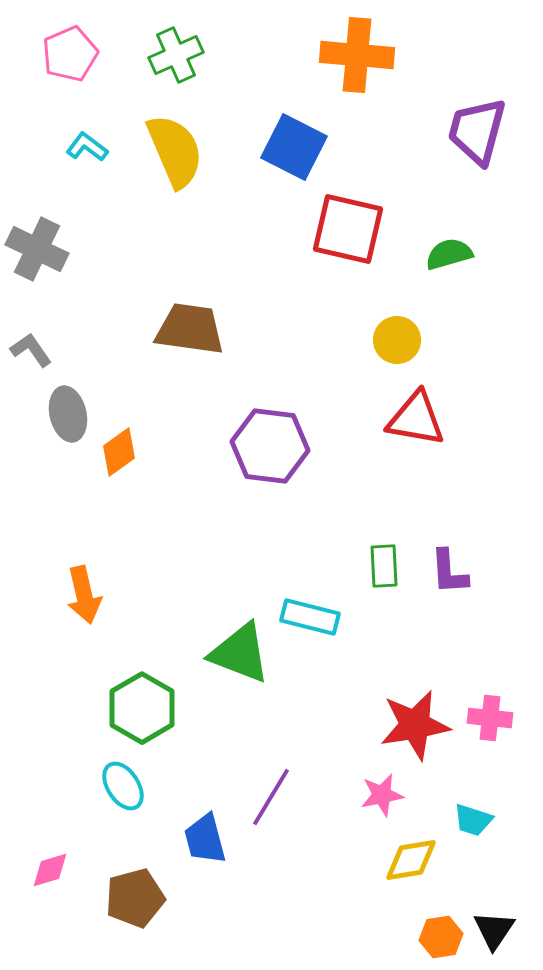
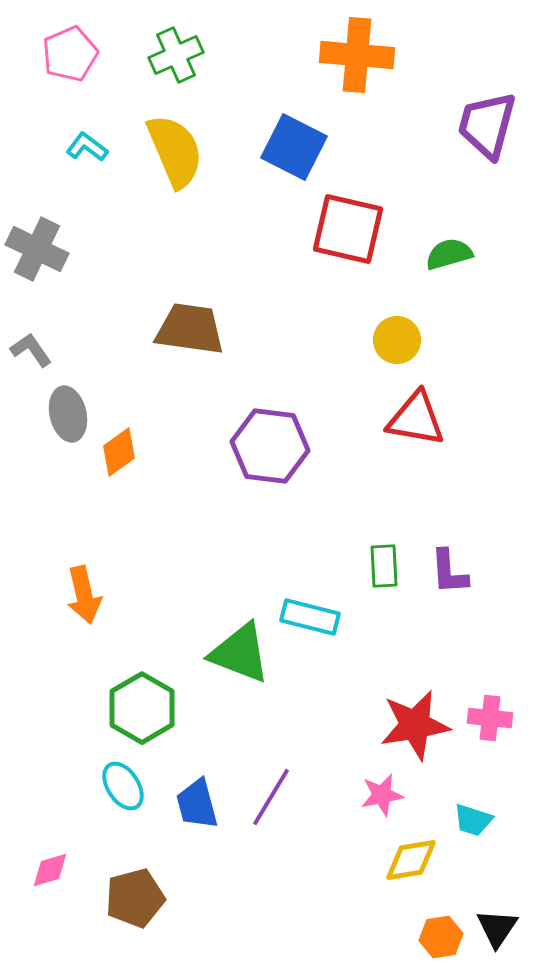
purple trapezoid: moved 10 px right, 6 px up
blue trapezoid: moved 8 px left, 35 px up
black triangle: moved 3 px right, 2 px up
